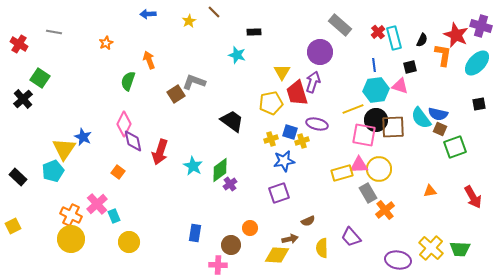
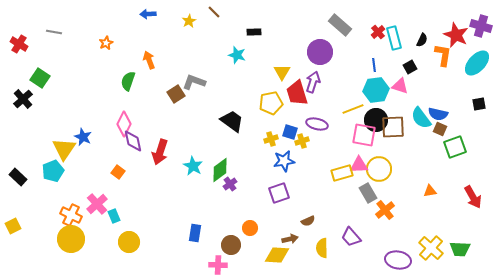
black square at (410, 67): rotated 16 degrees counterclockwise
